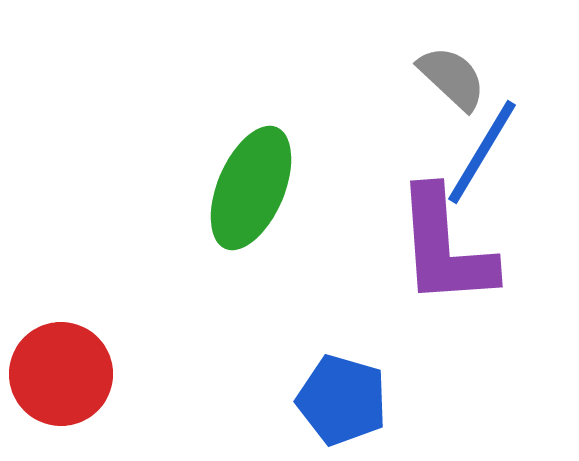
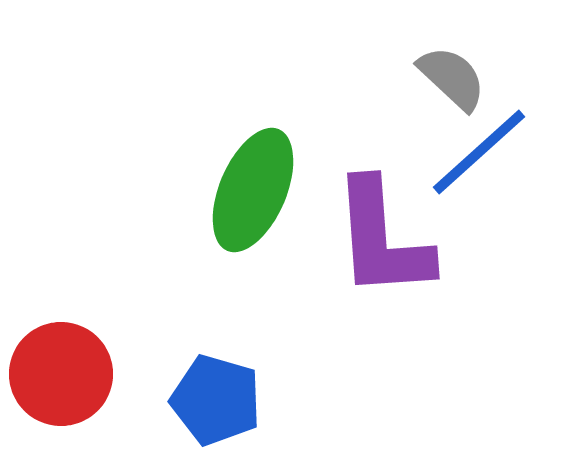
blue line: moved 3 px left; rotated 17 degrees clockwise
green ellipse: moved 2 px right, 2 px down
purple L-shape: moved 63 px left, 8 px up
blue pentagon: moved 126 px left
